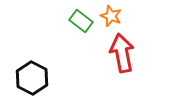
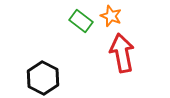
black hexagon: moved 11 px right
